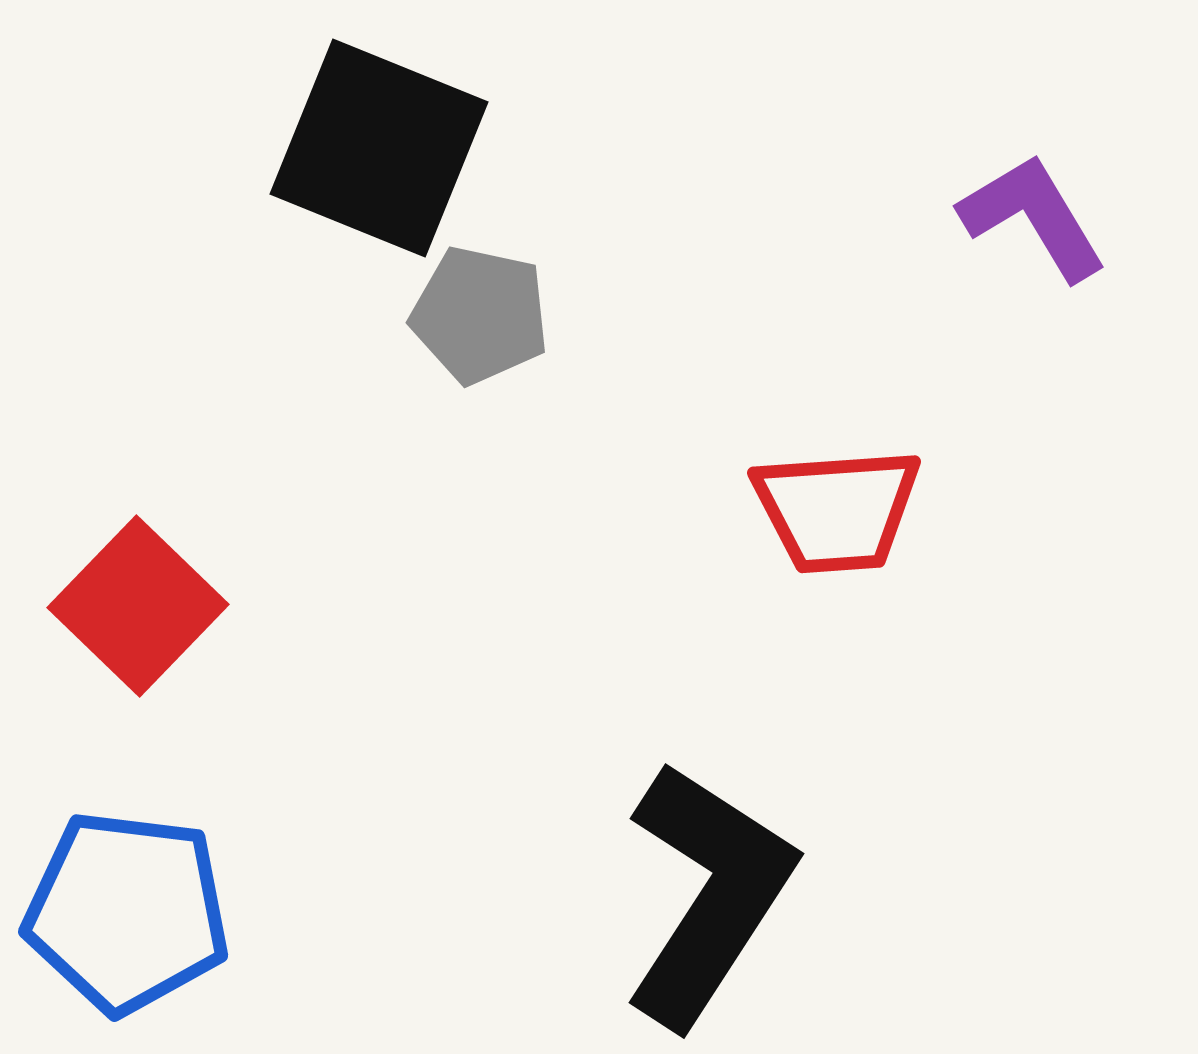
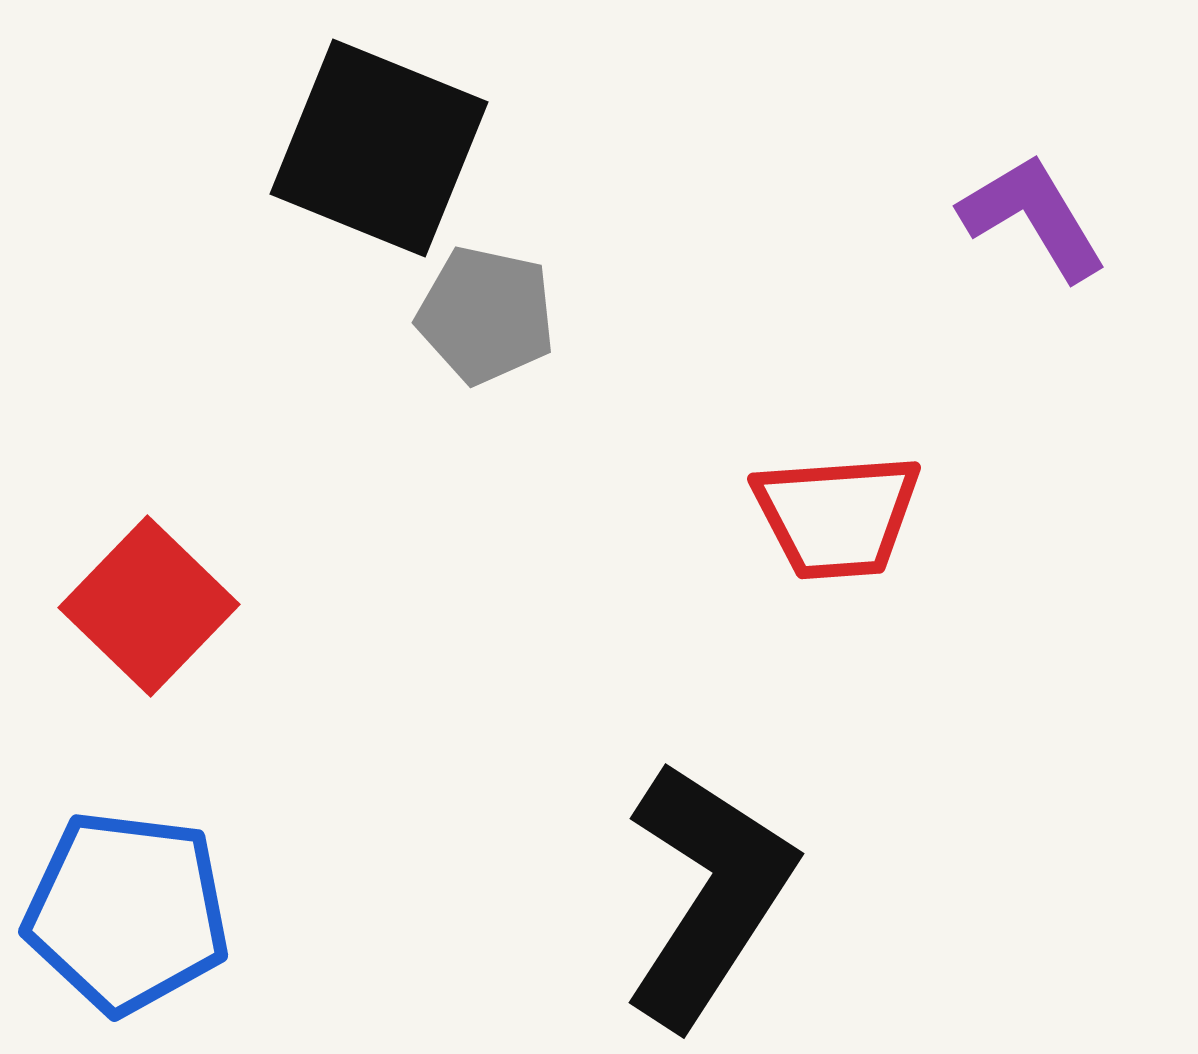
gray pentagon: moved 6 px right
red trapezoid: moved 6 px down
red square: moved 11 px right
